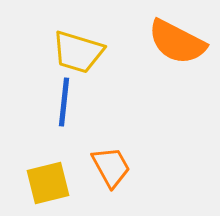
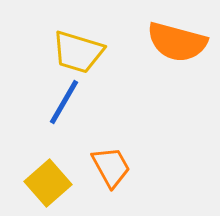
orange semicircle: rotated 12 degrees counterclockwise
blue line: rotated 24 degrees clockwise
yellow square: rotated 27 degrees counterclockwise
